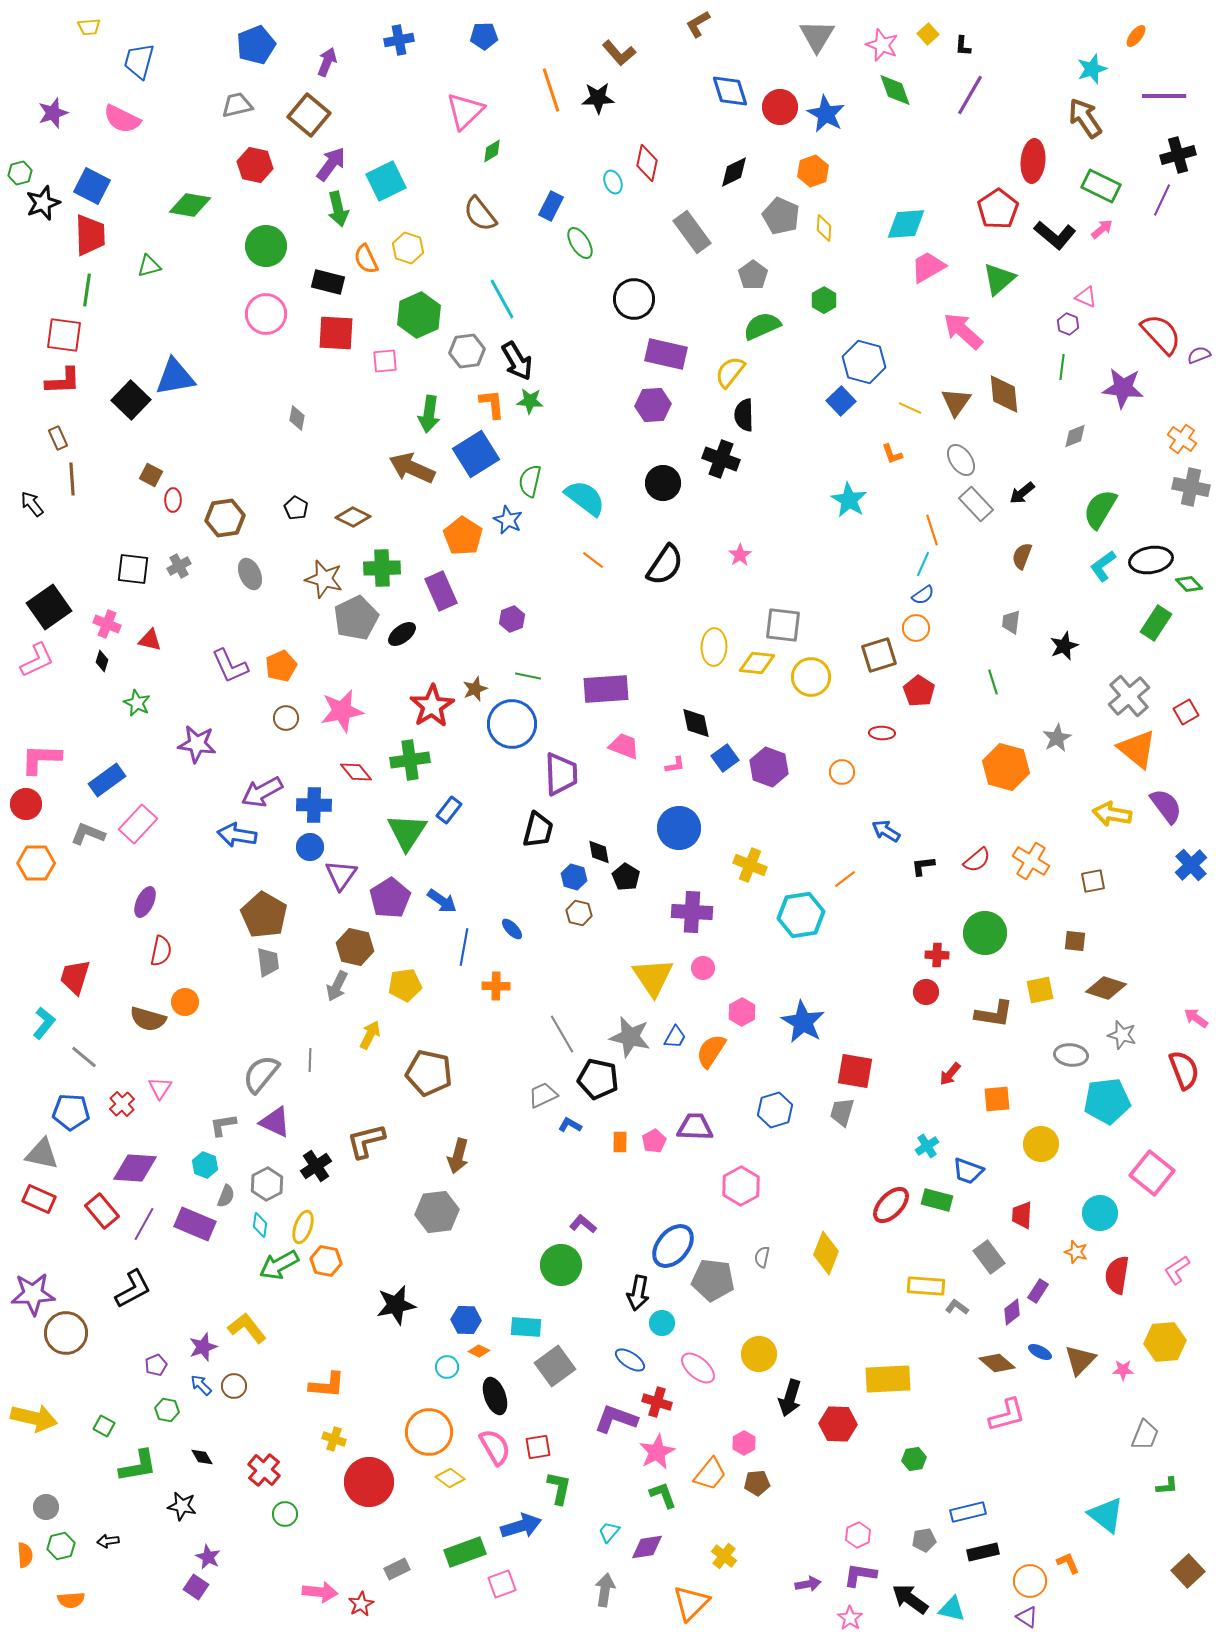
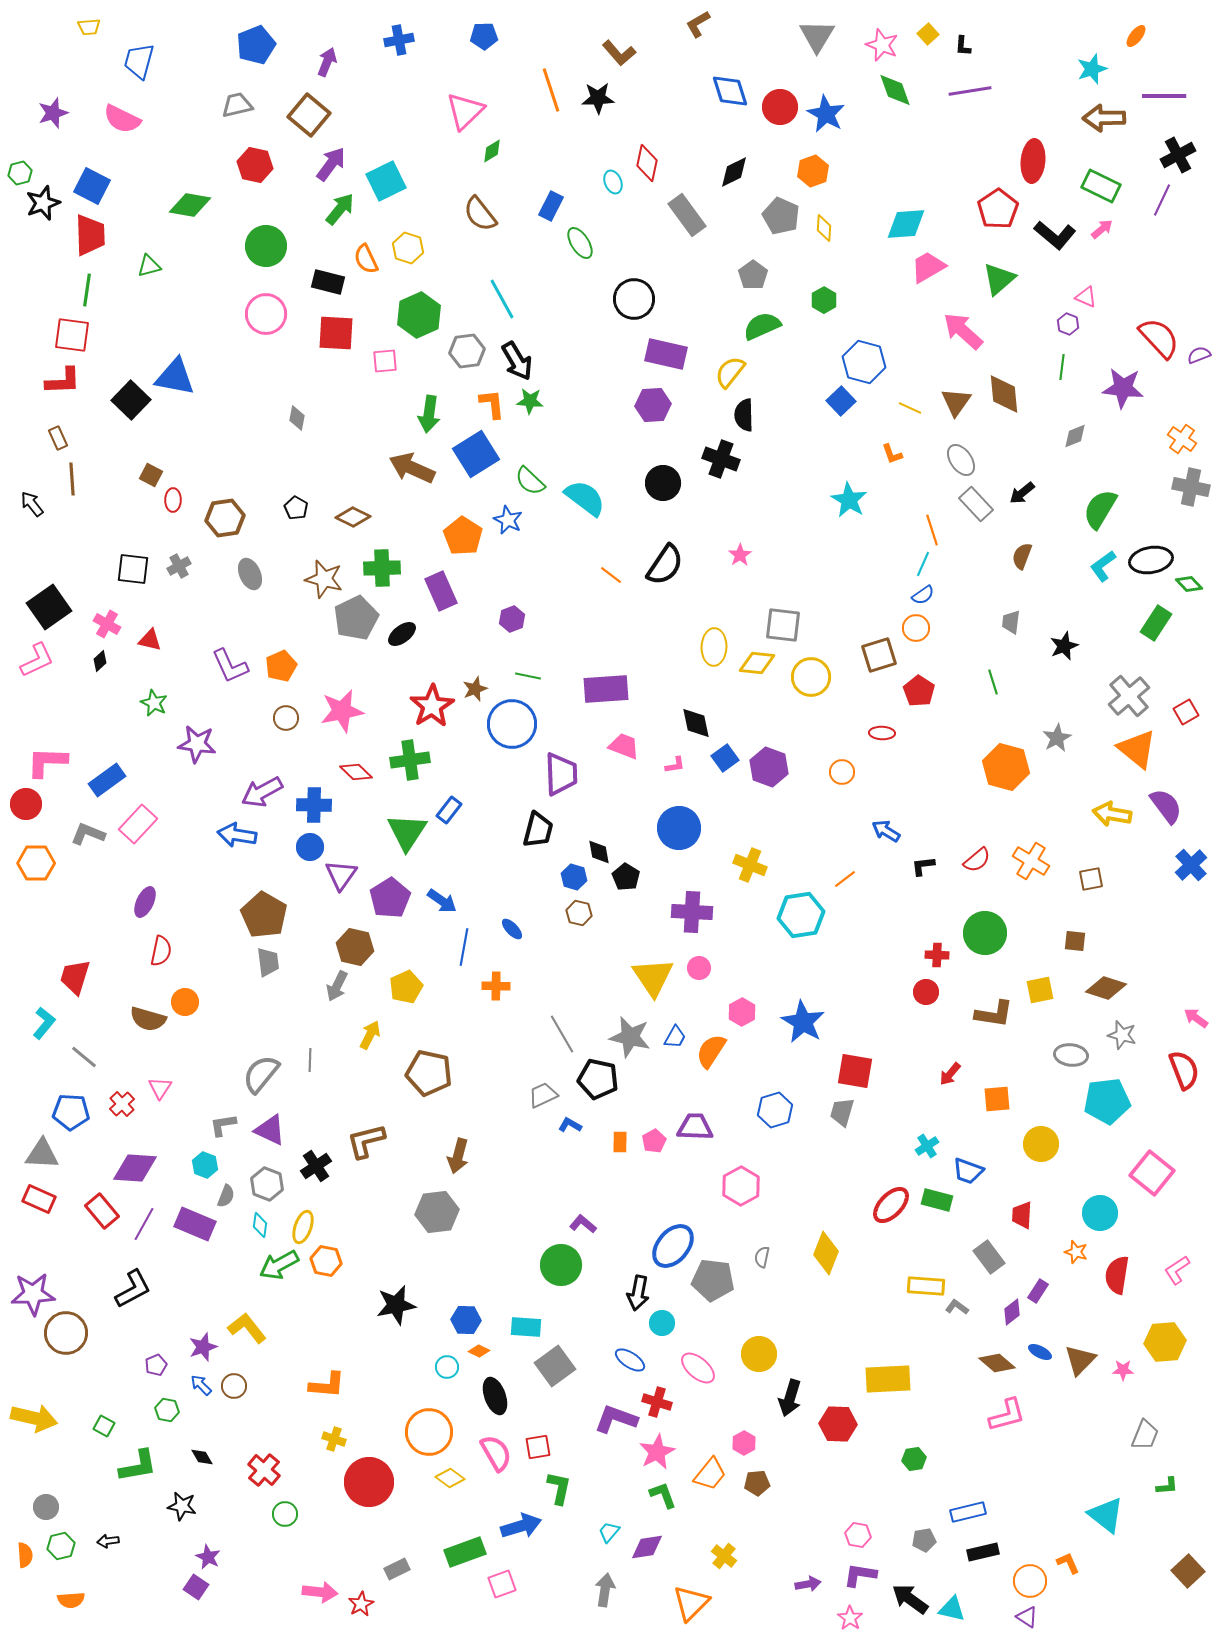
purple line at (970, 95): moved 4 px up; rotated 51 degrees clockwise
brown arrow at (1085, 118): moved 19 px right; rotated 57 degrees counterclockwise
black cross at (1178, 155): rotated 12 degrees counterclockwise
green arrow at (338, 209): moved 2 px right; rotated 128 degrees counterclockwise
gray rectangle at (692, 232): moved 5 px left, 17 px up
red semicircle at (1161, 334): moved 2 px left, 4 px down
red square at (64, 335): moved 8 px right
blue triangle at (175, 377): rotated 21 degrees clockwise
green semicircle at (530, 481): rotated 60 degrees counterclockwise
orange line at (593, 560): moved 18 px right, 15 px down
pink cross at (107, 624): rotated 8 degrees clockwise
black diamond at (102, 661): moved 2 px left; rotated 30 degrees clockwise
green star at (137, 703): moved 17 px right
pink L-shape at (41, 759): moved 6 px right, 3 px down
red diamond at (356, 772): rotated 8 degrees counterclockwise
brown square at (1093, 881): moved 2 px left, 2 px up
pink circle at (703, 968): moved 4 px left
yellow pentagon at (405, 985): moved 1 px right, 2 px down; rotated 16 degrees counterclockwise
purple triangle at (275, 1122): moved 5 px left, 8 px down
gray triangle at (42, 1154): rotated 9 degrees counterclockwise
gray hexagon at (267, 1184): rotated 12 degrees counterclockwise
pink semicircle at (495, 1447): moved 1 px right, 6 px down
pink hexagon at (858, 1535): rotated 25 degrees counterclockwise
